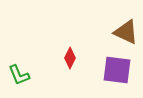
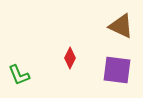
brown triangle: moved 5 px left, 6 px up
